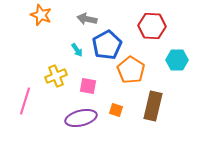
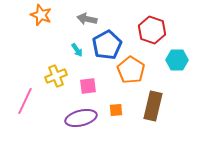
red hexagon: moved 4 px down; rotated 16 degrees clockwise
pink square: rotated 18 degrees counterclockwise
pink line: rotated 8 degrees clockwise
orange square: rotated 24 degrees counterclockwise
